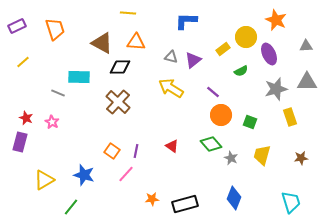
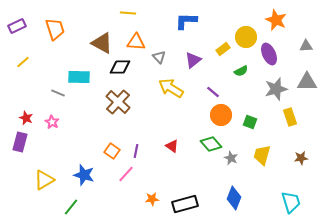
gray triangle at (171, 57): moved 12 px left; rotated 32 degrees clockwise
